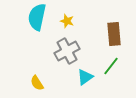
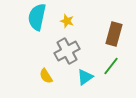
brown rectangle: rotated 20 degrees clockwise
yellow semicircle: moved 9 px right, 7 px up
